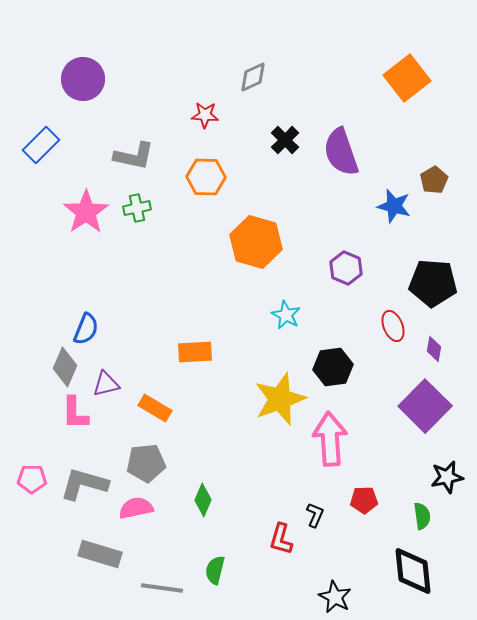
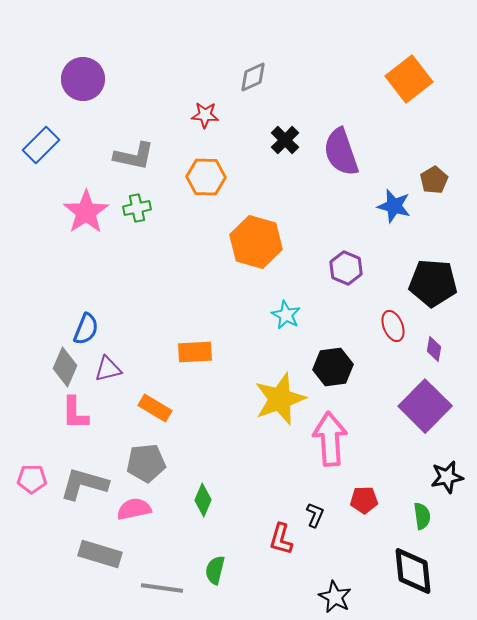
orange square at (407, 78): moved 2 px right, 1 px down
purple triangle at (106, 384): moved 2 px right, 15 px up
pink semicircle at (136, 508): moved 2 px left, 1 px down
